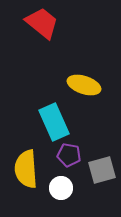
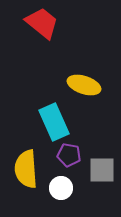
gray square: rotated 16 degrees clockwise
